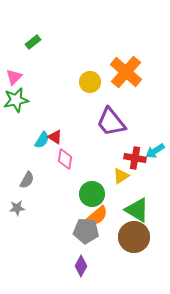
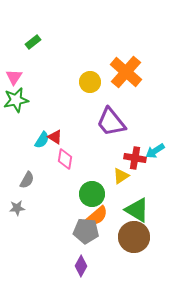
pink triangle: rotated 12 degrees counterclockwise
